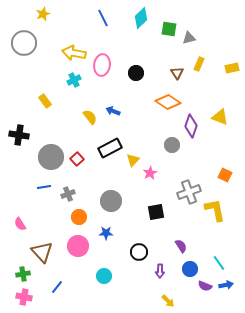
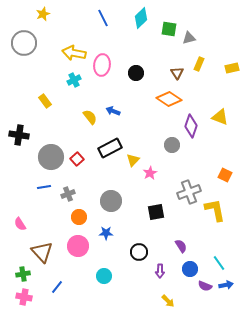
orange diamond at (168, 102): moved 1 px right, 3 px up
